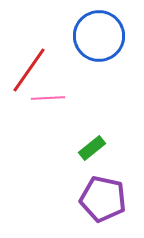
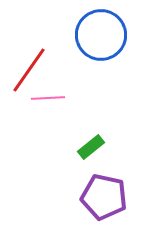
blue circle: moved 2 px right, 1 px up
green rectangle: moved 1 px left, 1 px up
purple pentagon: moved 1 px right, 2 px up
